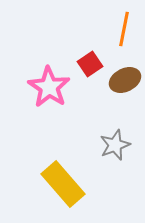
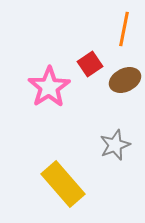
pink star: rotated 6 degrees clockwise
